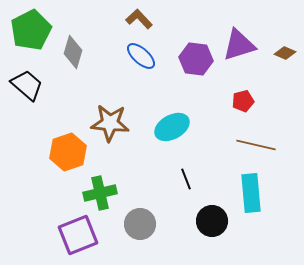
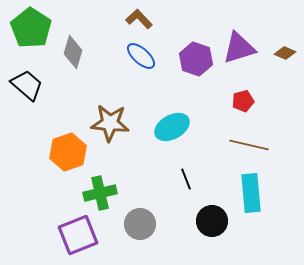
green pentagon: moved 2 px up; rotated 12 degrees counterclockwise
purple triangle: moved 3 px down
purple hexagon: rotated 12 degrees clockwise
brown line: moved 7 px left
